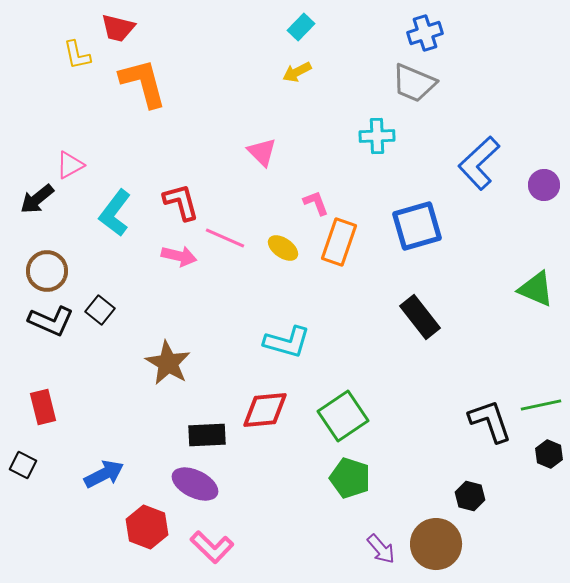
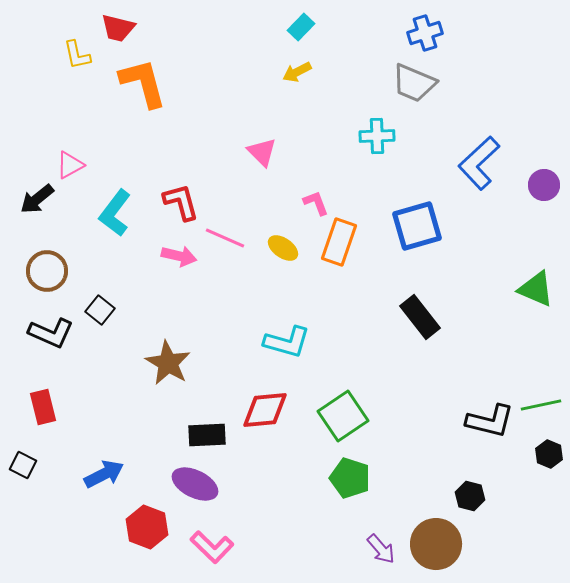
black L-shape at (51, 321): moved 12 px down
black L-shape at (490, 421): rotated 123 degrees clockwise
